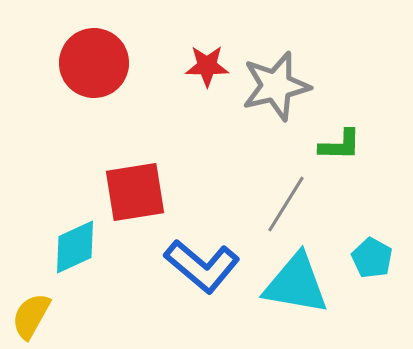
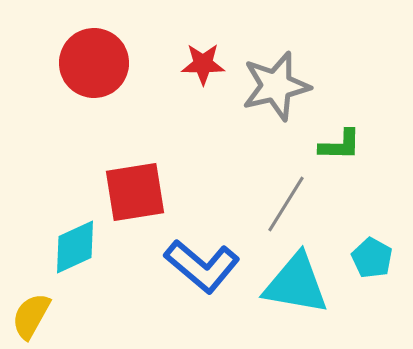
red star: moved 4 px left, 2 px up
